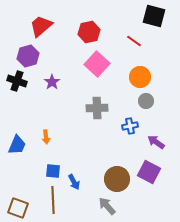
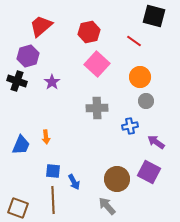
blue trapezoid: moved 4 px right
